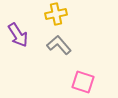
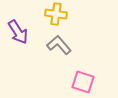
yellow cross: rotated 20 degrees clockwise
purple arrow: moved 3 px up
